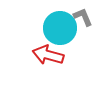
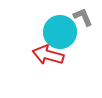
cyan circle: moved 4 px down
